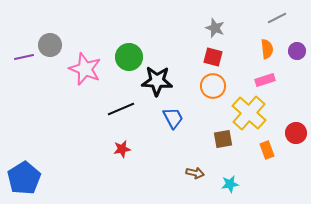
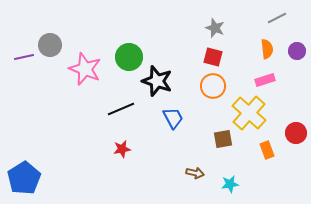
black star: rotated 16 degrees clockwise
